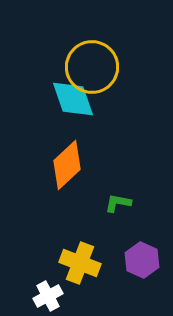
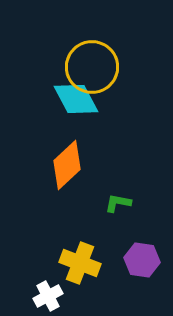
cyan diamond: moved 3 px right; rotated 9 degrees counterclockwise
purple hexagon: rotated 16 degrees counterclockwise
